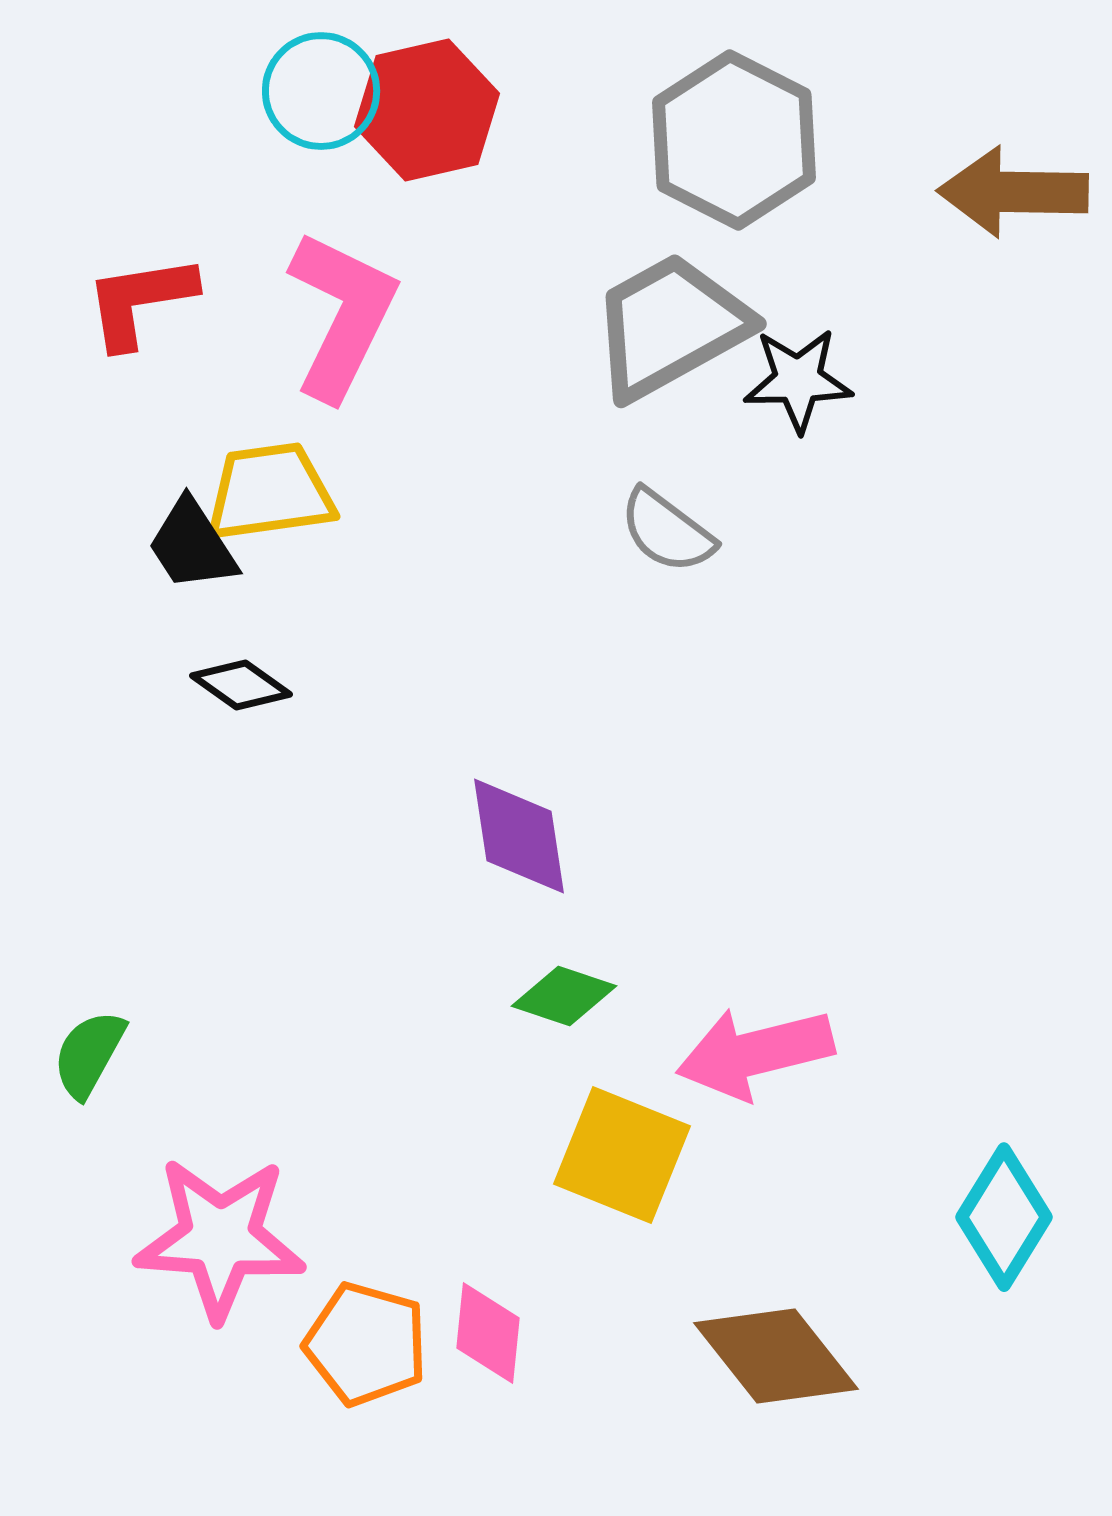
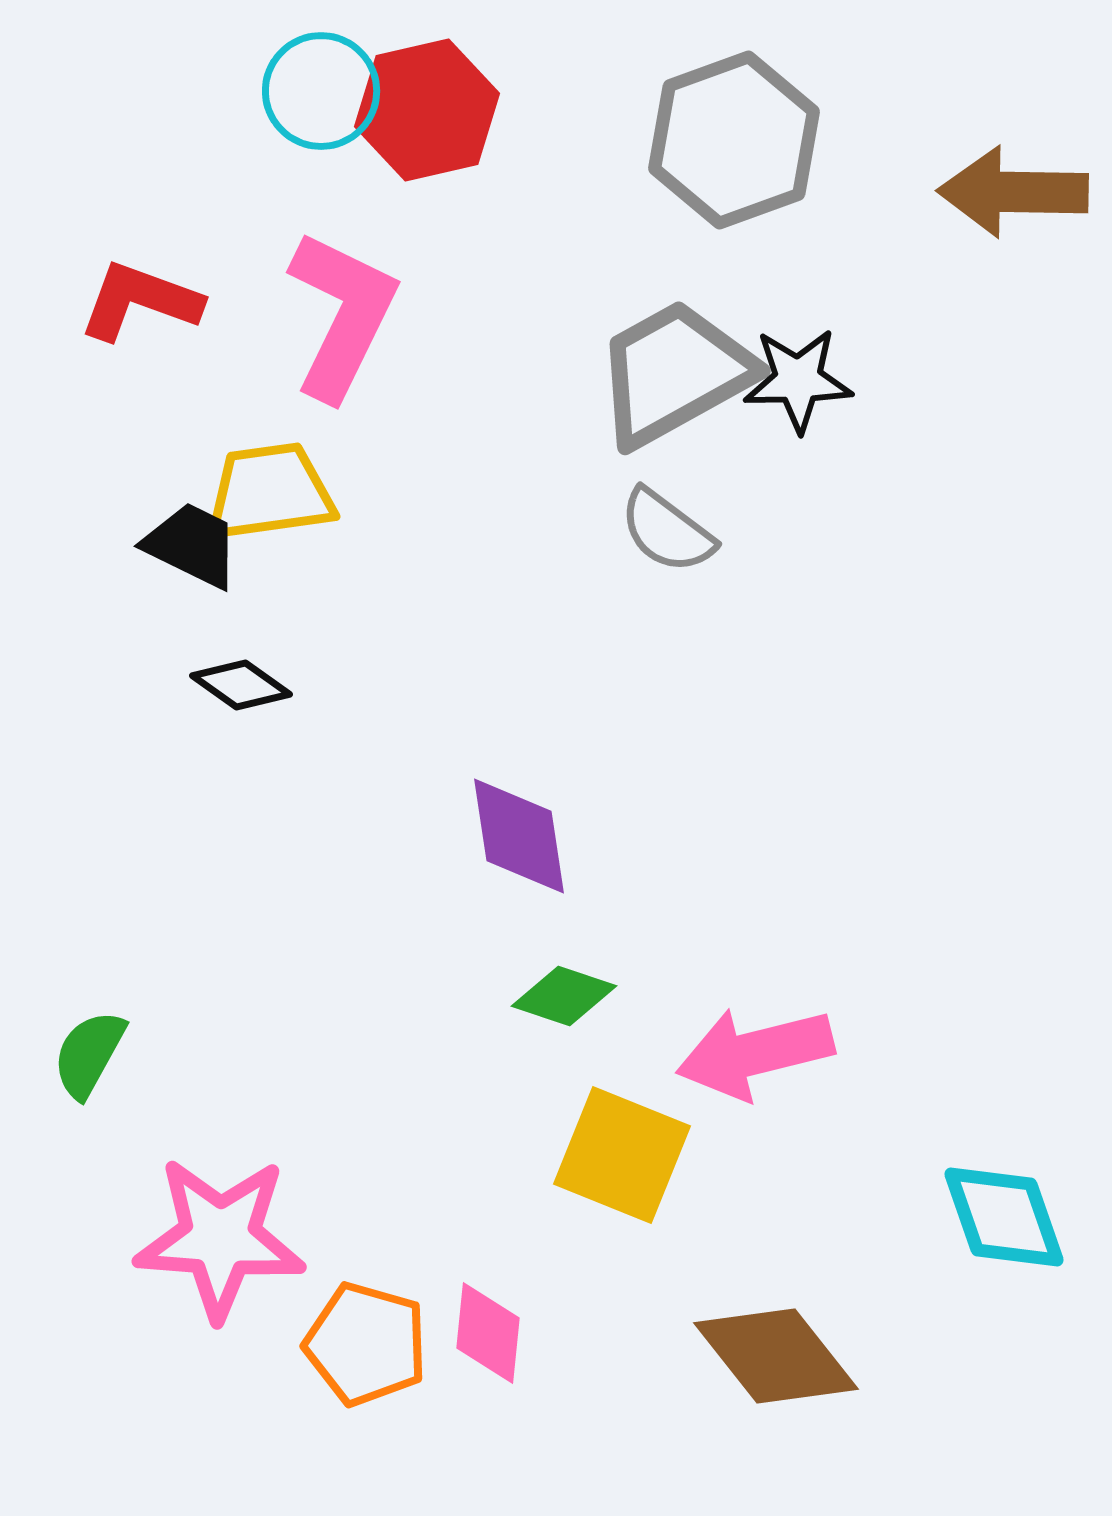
gray hexagon: rotated 13 degrees clockwise
red L-shape: rotated 29 degrees clockwise
gray trapezoid: moved 4 px right, 47 px down
black trapezoid: rotated 149 degrees clockwise
cyan diamond: rotated 51 degrees counterclockwise
